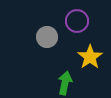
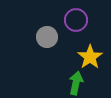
purple circle: moved 1 px left, 1 px up
green arrow: moved 11 px right
